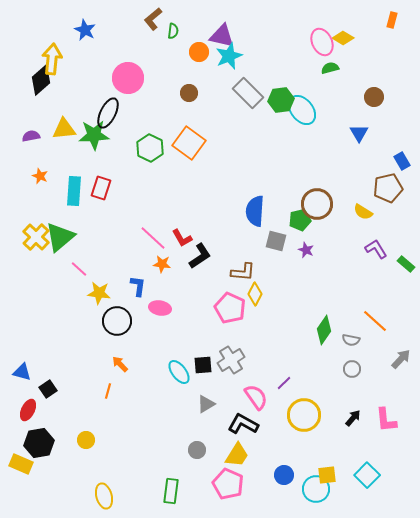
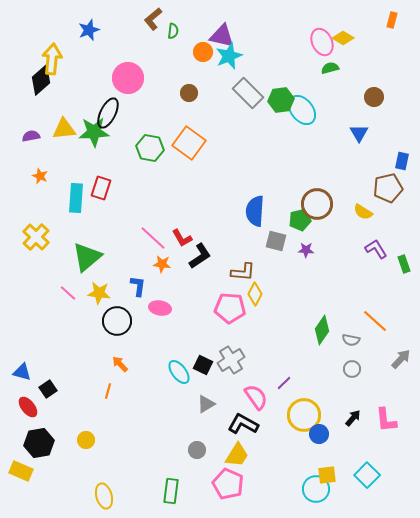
blue star at (85, 30): moved 4 px right; rotated 25 degrees clockwise
orange circle at (199, 52): moved 4 px right
green star at (94, 135): moved 3 px up
green hexagon at (150, 148): rotated 16 degrees counterclockwise
blue rectangle at (402, 161): rotated 42 degrees clockwise
cyan rectangle at (74, 191): moved 2 px right, 7 px down
green triangle at (60, 237): moved 27 px right, 20 px down
purple star at (306, 250): rotated 21 degrees counterclockwise
green rectangle at (406, 264): moved 2 px left; rotated 30 degrees clockwise
pink line at (79, 269): moved 11 px left, 24 px down
pink pentagon at (230, 308): rotated 20 degrees counterclockwise
green diamond at (324, 330): moved 2 px left
black square at (203, 365): rotated 30 degrees clockwise
red ellipse at (28, 410): moved 3 px up; rotated 65 degrees counterclockwise
yellow rectangle at (21, 464): moved 7 px down
blue circle at (284, 475): moved 35 px right, 41 px up
